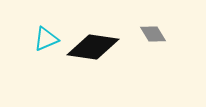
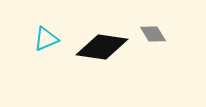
black diamond: moved 9 px right
